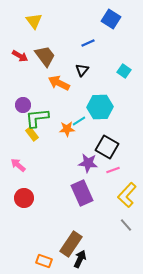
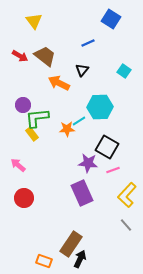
brown trapezoid: rotated 15 degrees counterclockwise
